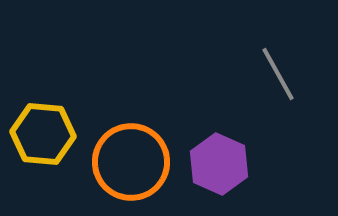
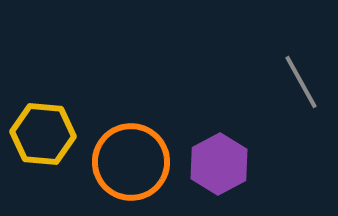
gray line: moved 23 px right, 8 px down
purple hexagon: rotated 8 degrees clockwise
